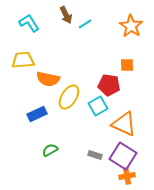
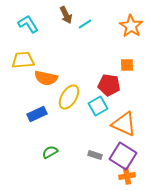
cyan L-shape: moved 1 px left, 1 px down
orange semicircle: moved 2 px left, 1 px up
green semicircle: moved 2 px down
